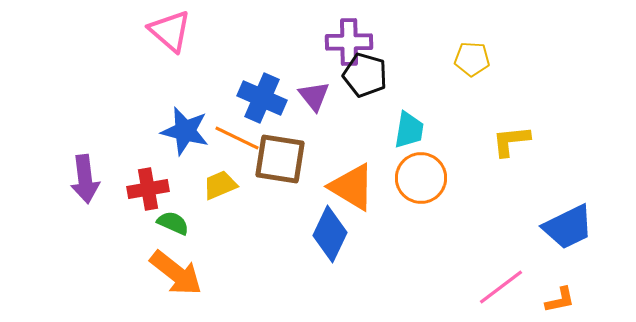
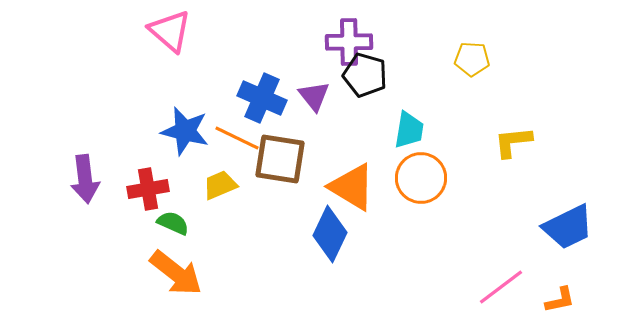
yellow L-shape: moved 2 px right, 1 px down
